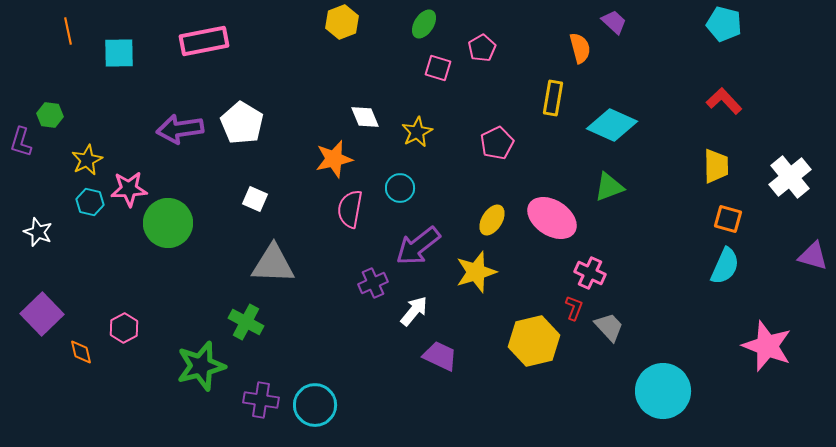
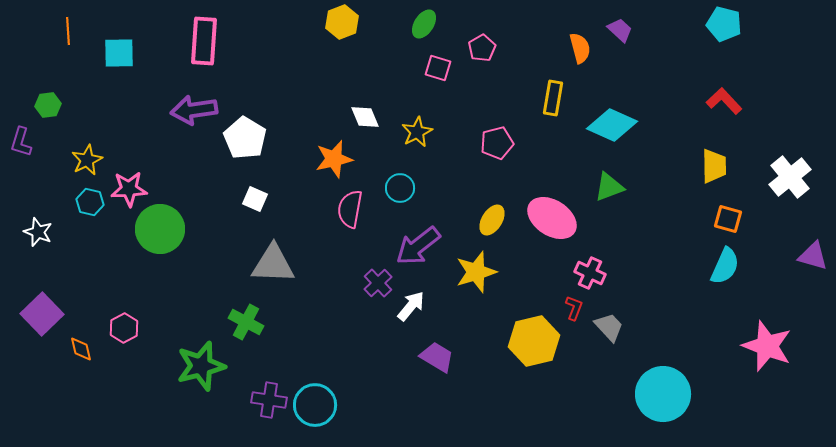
purple trapezoid at (614, 22): moved 6 px right, 8 px down
orange line at (68, 31): rotated 8 degrees clockwise
pink rectangle at (204, 41): rotated 75 degrees counterclockwise
green hexagon at (50, 115): moved 2 px left, 10 px up; rotated 15 degrees counterclockwise
white pentagon at (242, 123): moved 3 px right, 15 px down
purple arrow at (180, 129): moved 14 px right, 19 px up
pink pentagon at (497, 143): rotated 12 degrees clockwise
yellow trapezoid at (716, 166): moved 2 px left
green circle at (168, 223): moved 8 px left, 6 px down
purple cross at (373, 283): moved 5 px right; rotated 20 degrees counterclockwise
white arrow at (414, 311): moved 3 px left, 5 px up
orange diamond at (81, 352): moved 3 px up
purple trapezoid at (440, 356): moved 3 px left, 1 px down; rotated 6 degrees clockwise
cyan circle at (663, 391): moved 3 px down
purple cross at (261, 400): moved 8 px right
